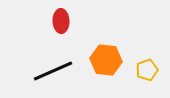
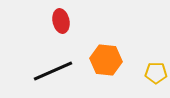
red ellipse: rotated 10 degrees counterclockwise
yellow pentagon: moved 9 px right, 3 px down; rotated 20 degrees clockwise
